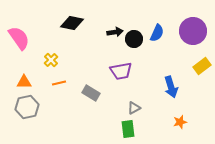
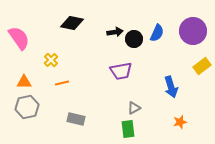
orange line: moved 3 px right
gray rectangle: moved 15 px left, 26 px down; rotated 18 degrees counterclockwise
